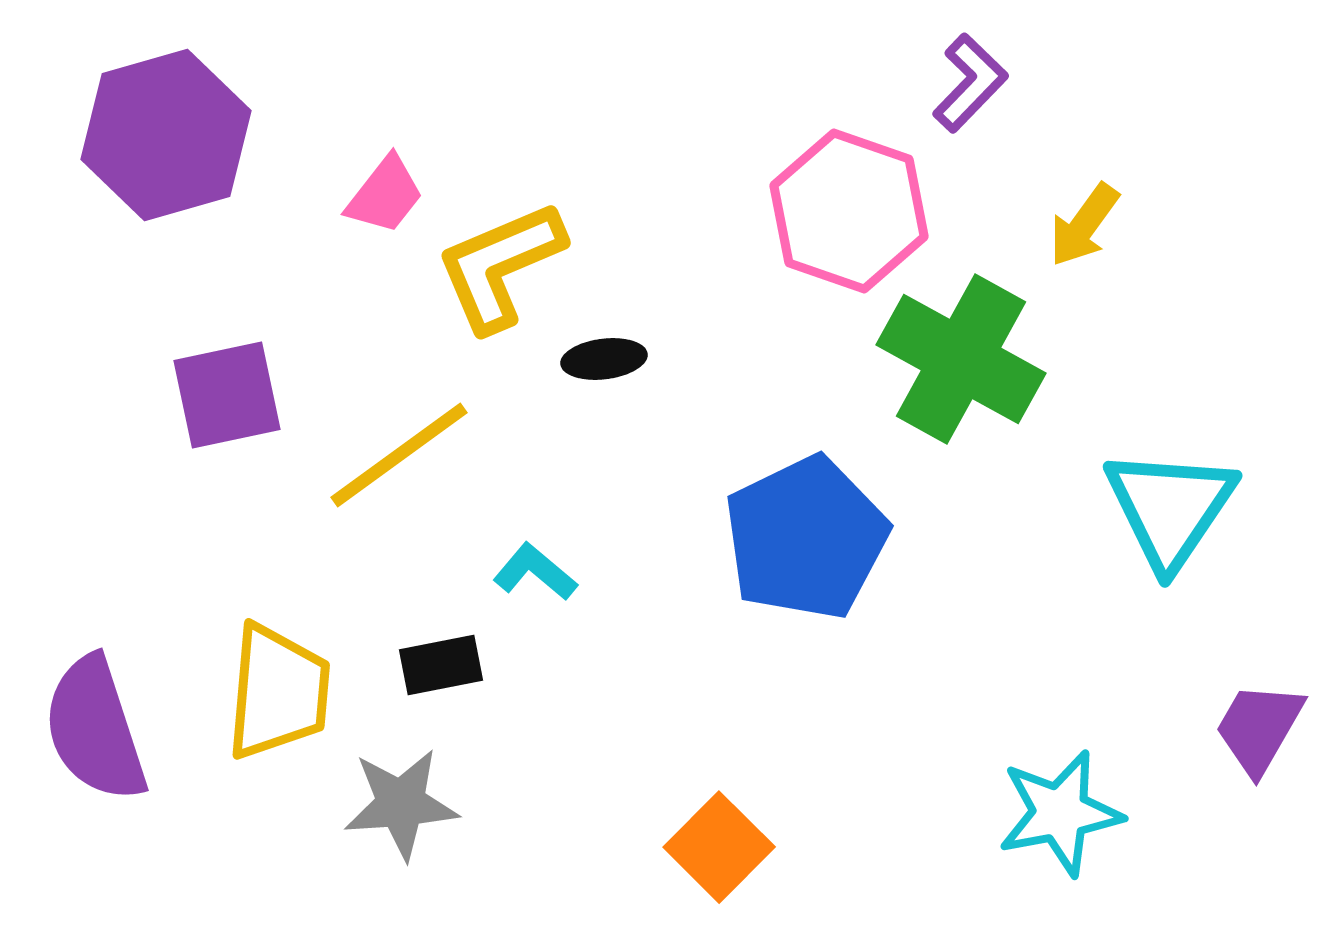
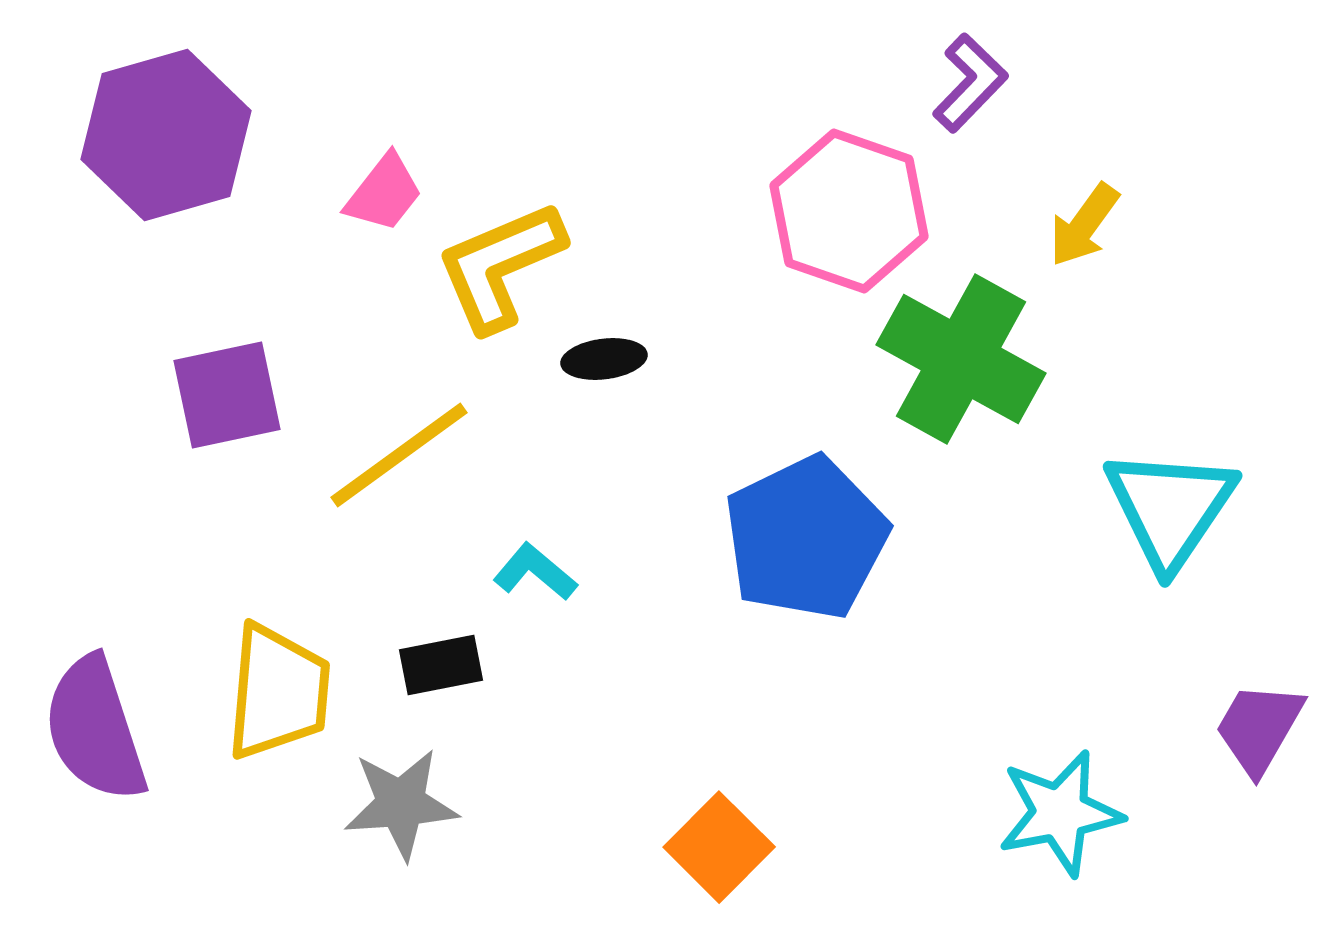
pink trapezoid: moved 1 px left, 2 px up
